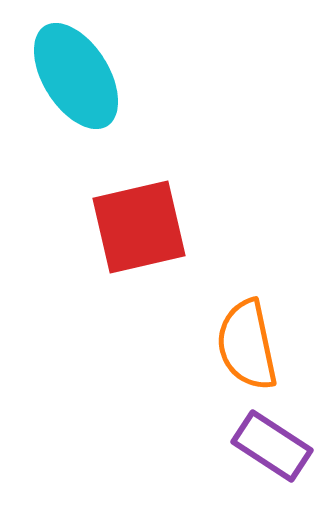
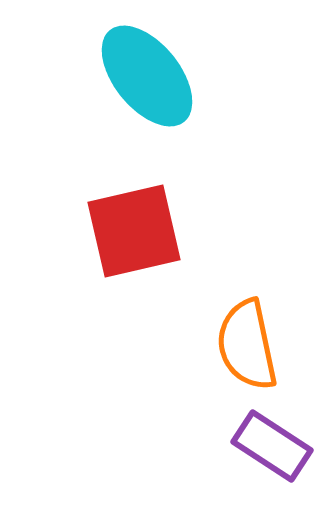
cyan ellipse: moved 71 px right; rotated 7 degrees counterclockwise
red square: moved 5 px left, 4 px down
